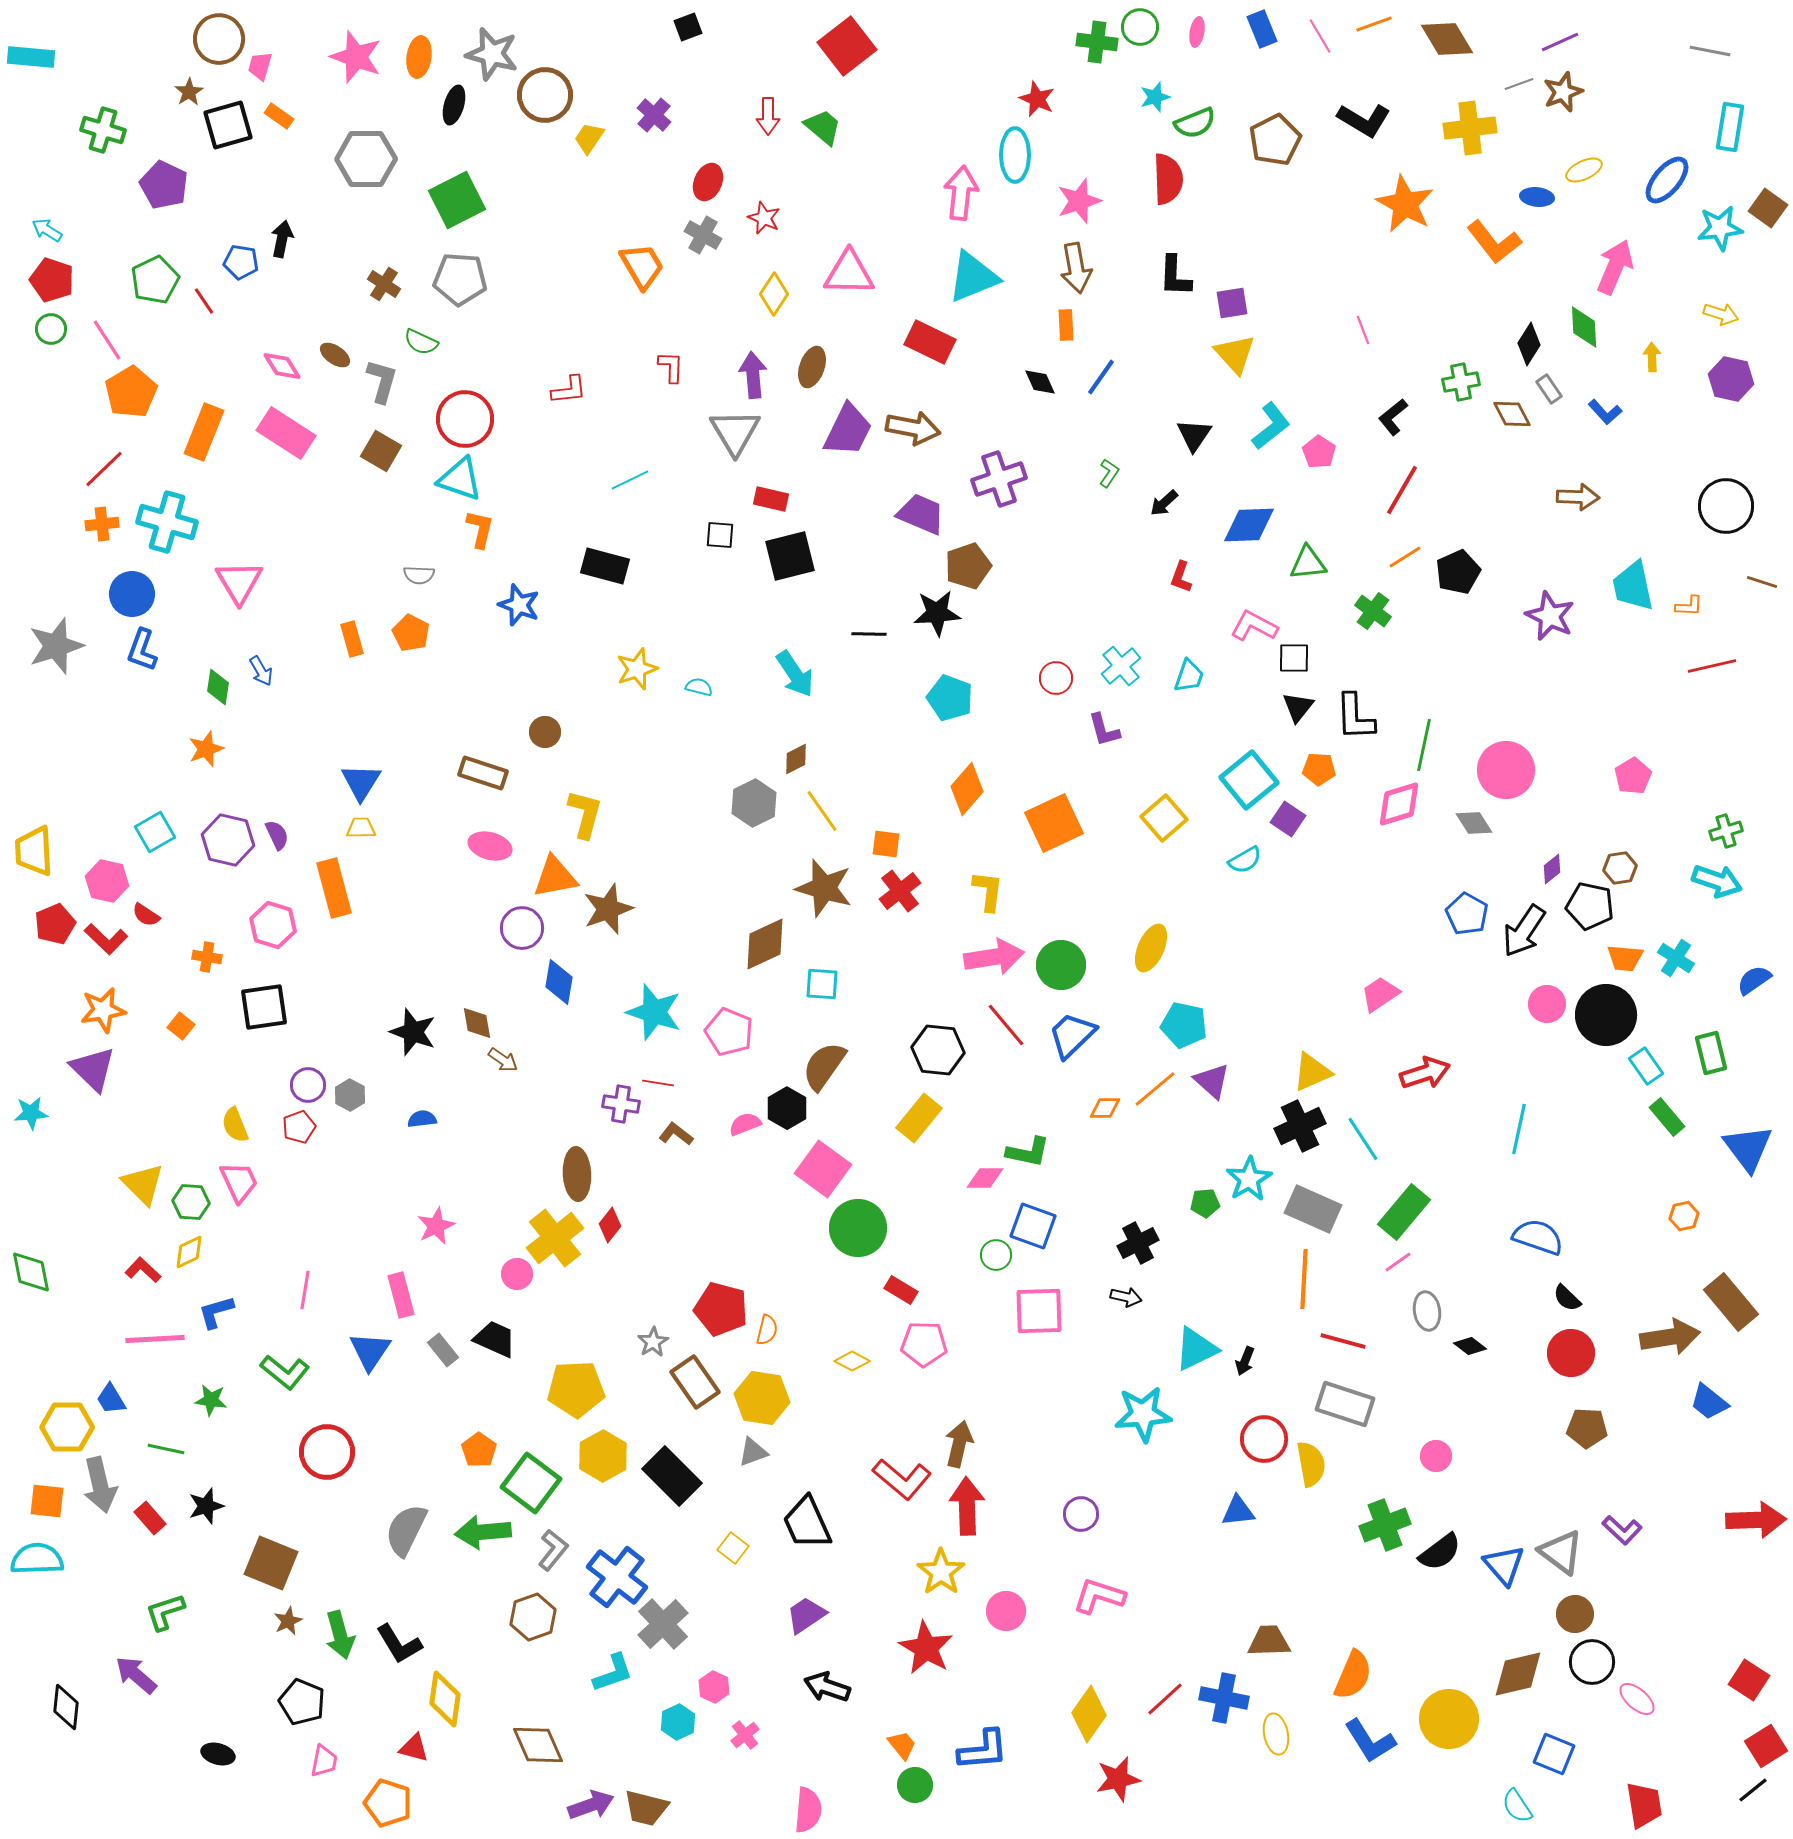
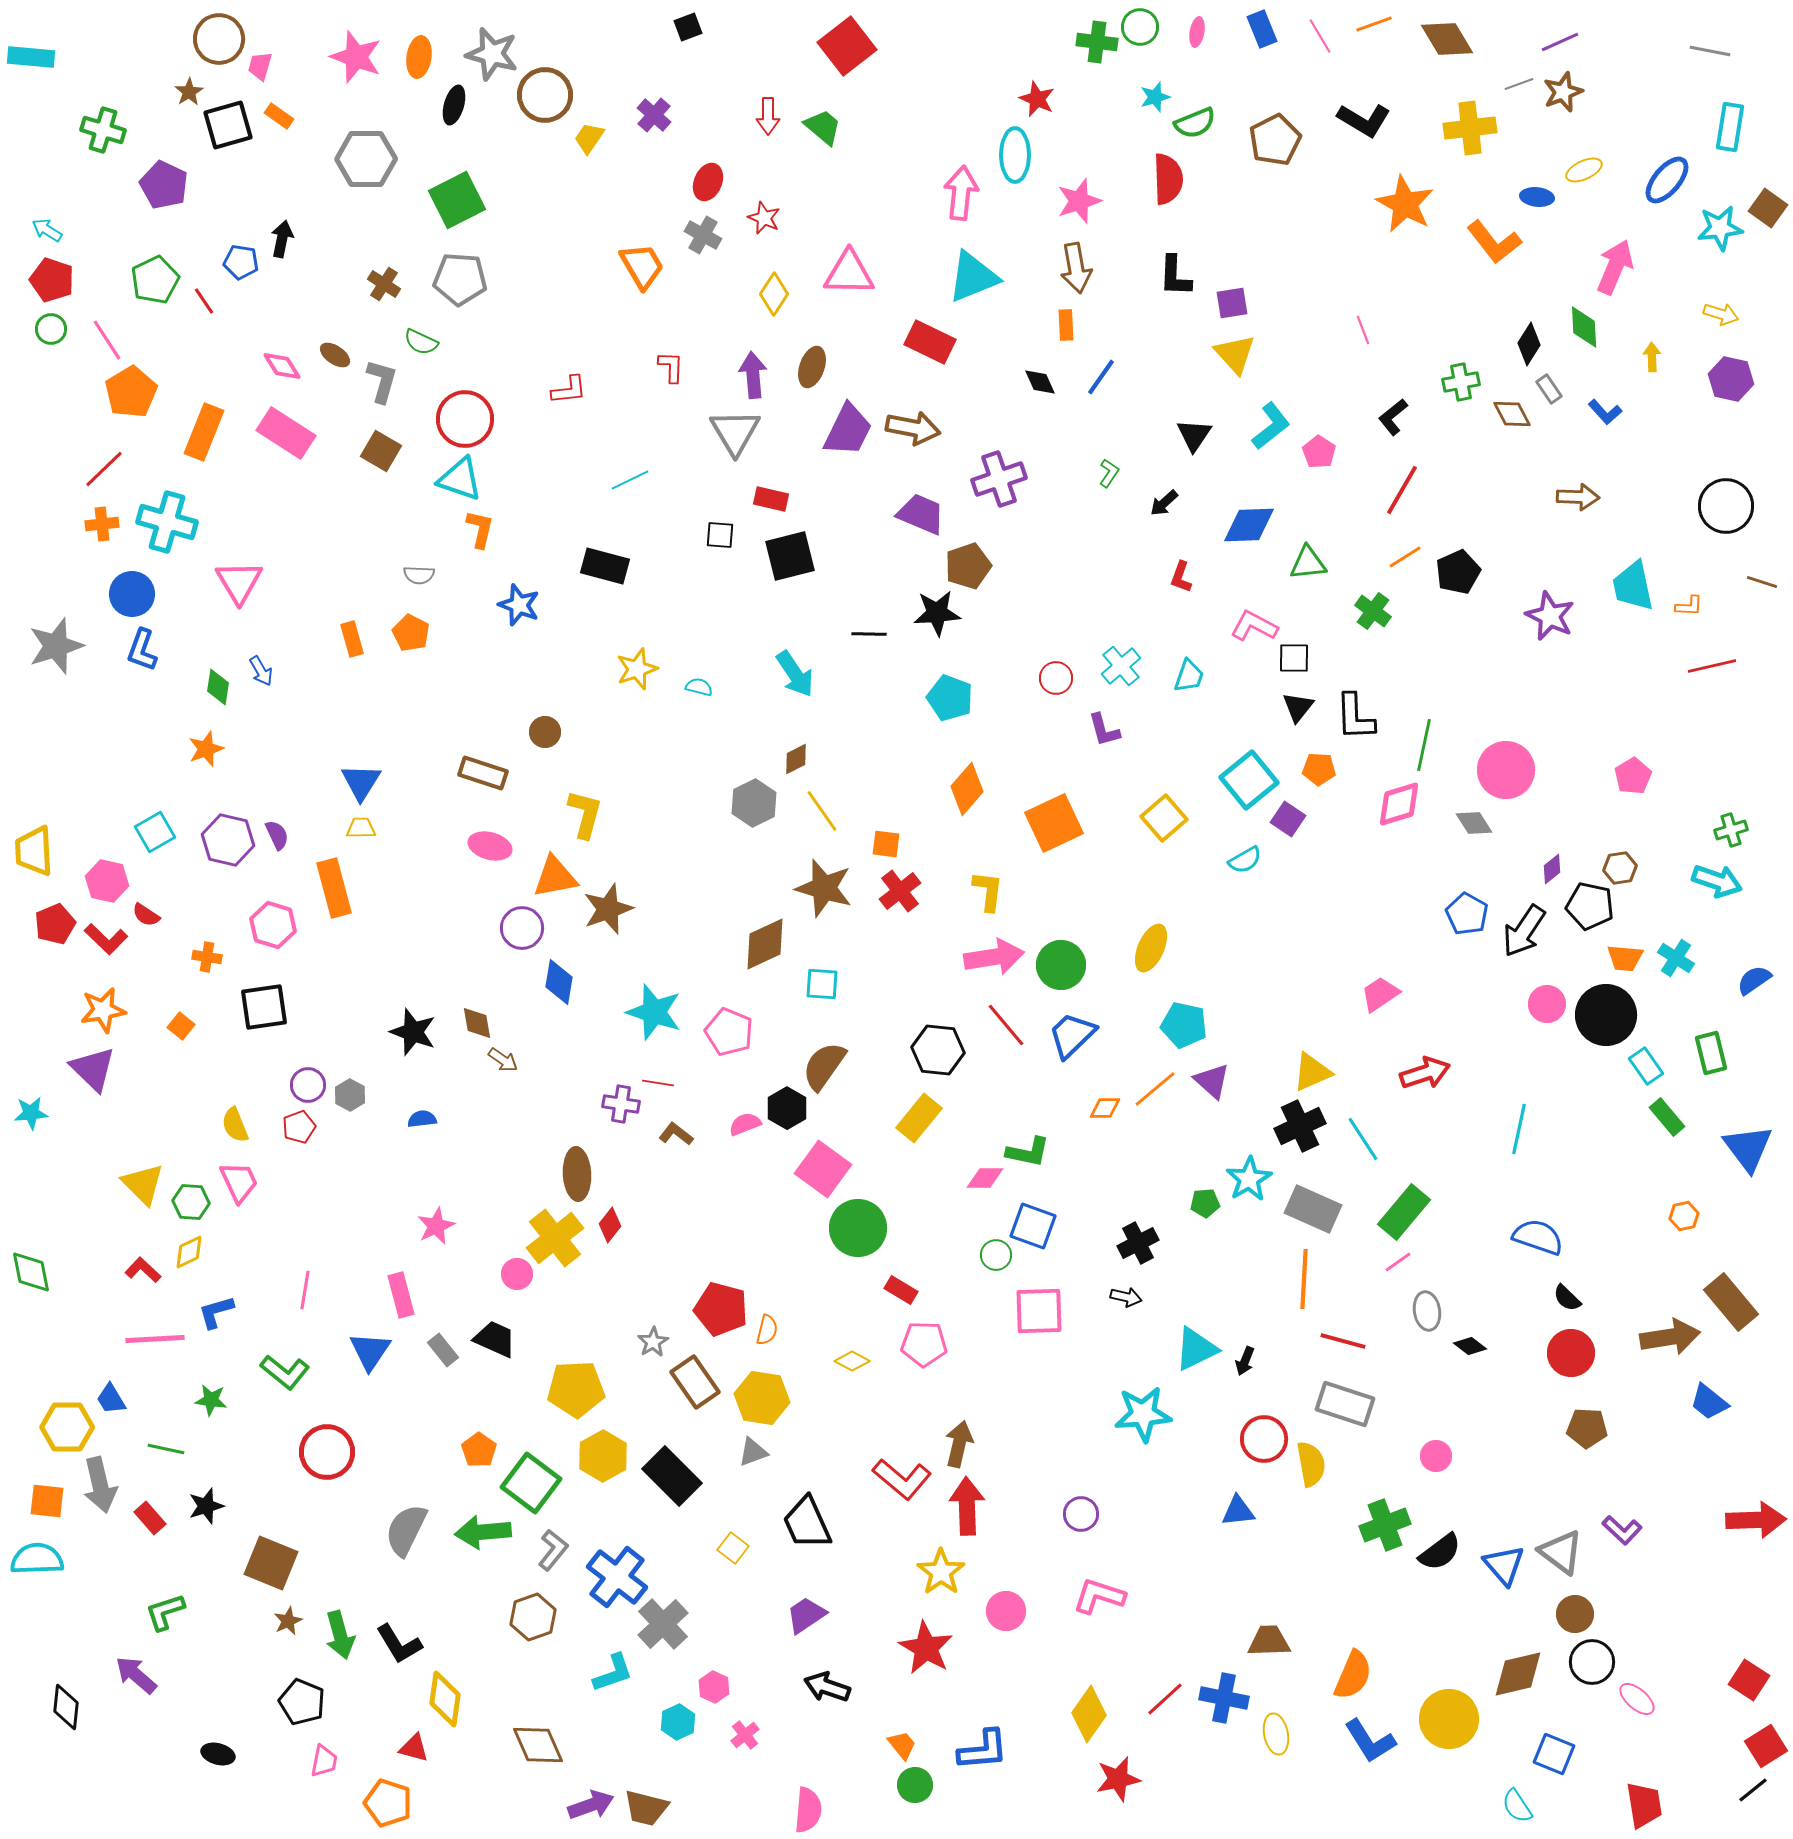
green cross at (1726, 831): moved 5 px right, 1 px up
